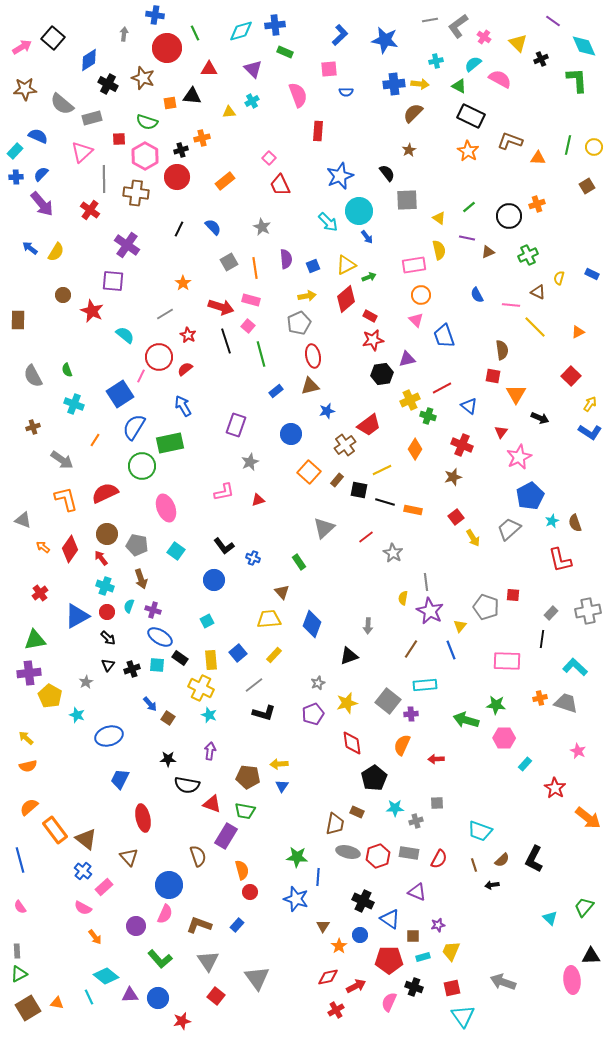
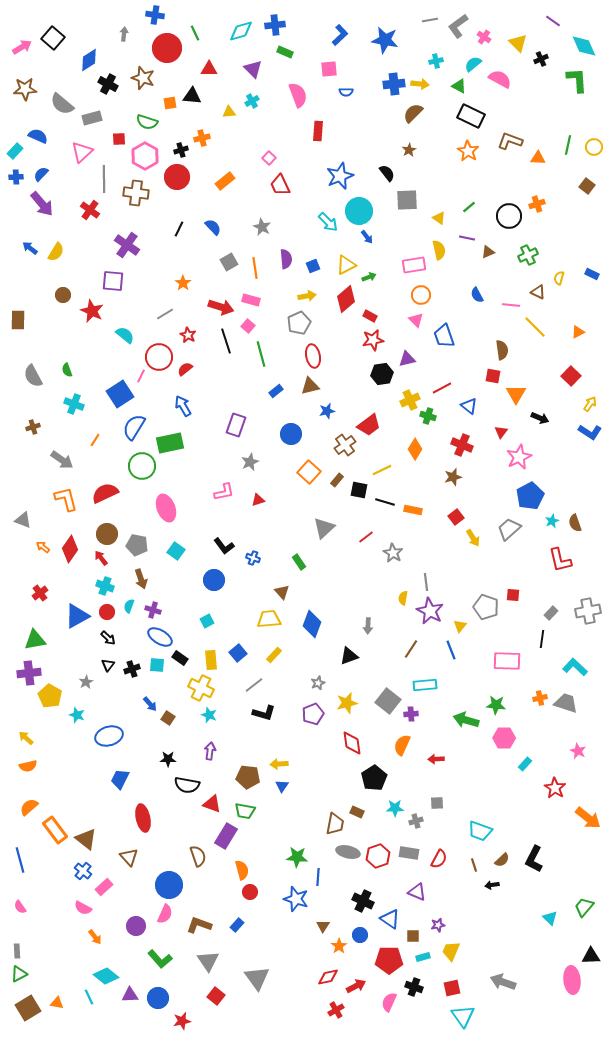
brown square at (587, 186): rotated 21 degrees counterclockwise
